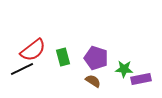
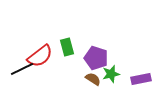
red semicircle: moved 7 px right, 6 px down
green rectangle: moved 4 px right, 10 px up
green star: moved 13 px left, 5 px down; rotated 18 degrees counterclockwise
brown semicircle: moved 2 px up
